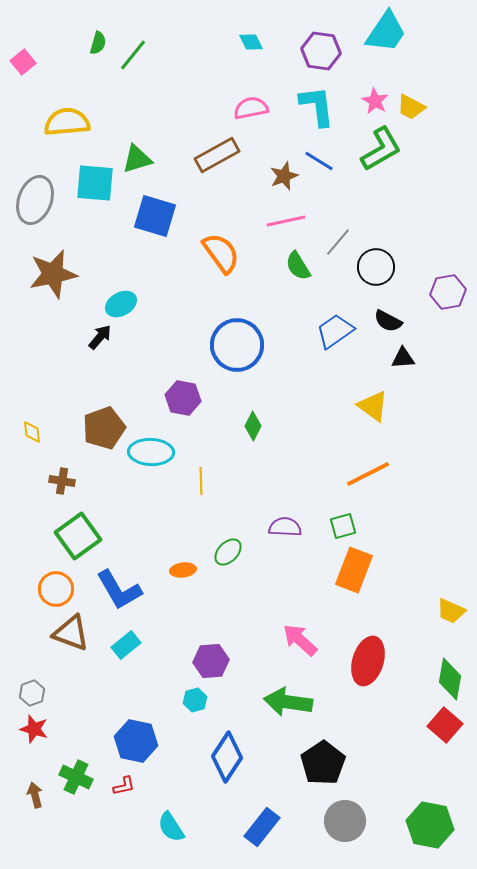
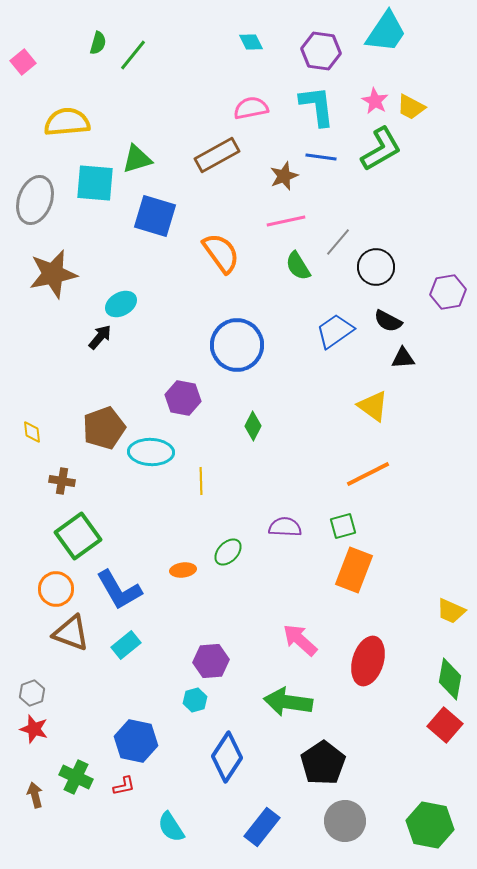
blue line at (319, 161): moved 2 px right, 4 px up; rotated 24 degrees counterclockwise
